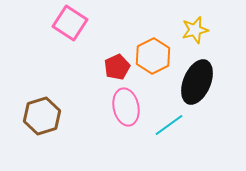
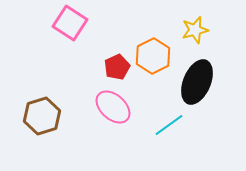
pink ellipse: moved 13 px left; rotated 36 degrees counterclockwise
